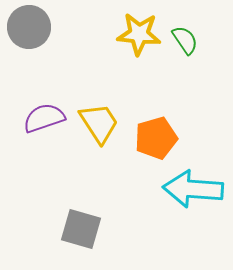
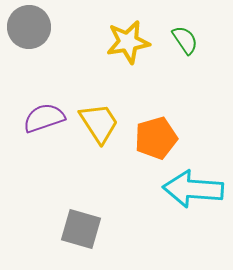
yellow star: moved 11 px left, 8 px down; rotated 15 degrees counterclockwise
